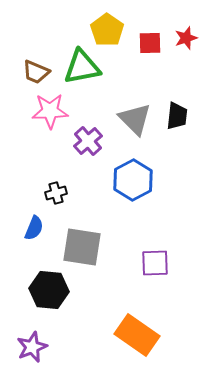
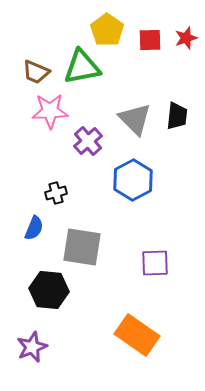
red square: moved 3 px up
